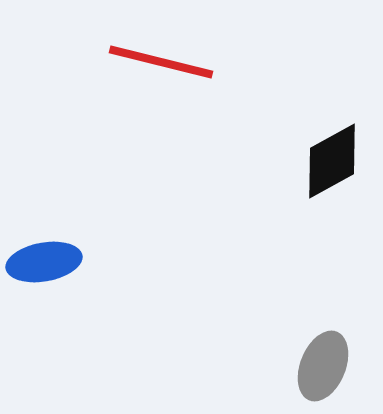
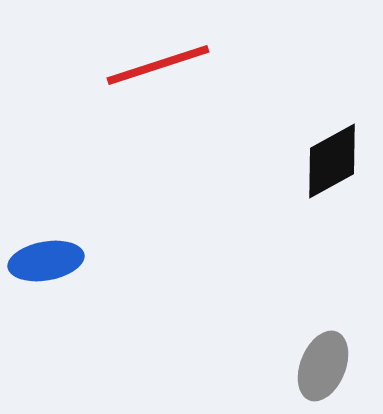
red line: moved 3 px left, 3 px down; rotated 32 degrees counterclockwise
blue ellipse: moved 2 px right, 1 px up
